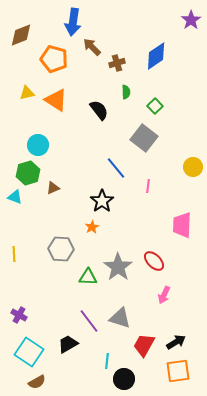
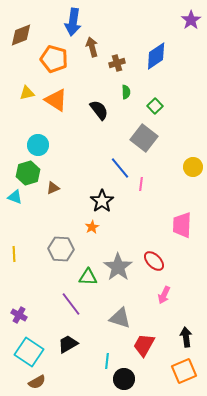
brown arrow: rotated 30 degrees clockwise
blue line: moved 4 px right
pink line: moved 7 px left, 2 px up
purple line: moved 18 px left, 17 px up
black arrow: moved 10 px right, 5 px up; rotated 66 degrees counterclockwise
orange square: moved 6 px right; rotated 15 degrees counterclockwise
